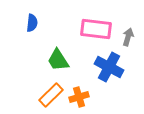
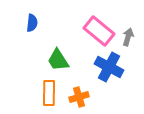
pink rectangle: moved 3 px right, 2 px down; rotated 32 degrees clockwise
orange rectangle: moved 2 px left, 2 px up; rotated 45 degrees counterclockwise
